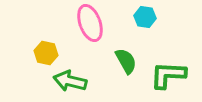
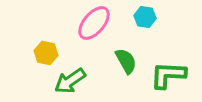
pink ellipse: moved 4 px right; rotated 60 degrees clockwise
green arrow: rotated 48 degrees counterclockwise
